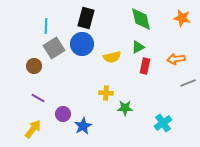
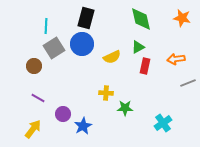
yellow semicircle: rotated 12 degrees counterclockwise
